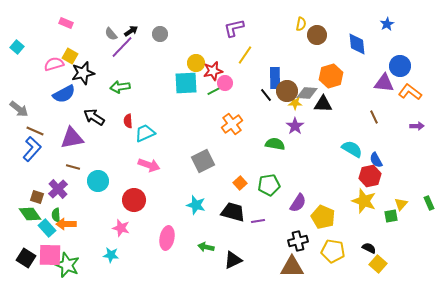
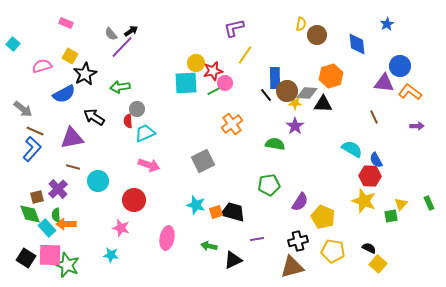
gray circle at (160, 34): moved 23 px left, 75 px down
cyan square at (17, 47): moved 4 px left, 3 px up
pink semicircle at (54, 64): moved 12 px left, 2 px down
black star at (83, 73): moved 2 px right, 1 px down; rotated 15 degrees counterclockwise
gray arrow at (19, 109): moved 4 px right
red hexagon at (370, 176): rotated 15 degrees clockwise
orange square at (240, 183): moved 24 px left, 29 px down; rotated 24 degrees clockwise
brown square at (37, 197): rotated 32 degrees counterclockwise
purple semicircle at (298, 203): moved 2 px right, 1 px up
green diamond at (30, 214): rotated 15 degrees clockwise
purple line at (258, 221): moved 1 px left, 18 px down
green arrow at (206, 247): moved 3 px right, 1 px up
brown triangle at (292, 267): rotated 15 degrees counterclockwise
